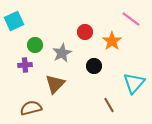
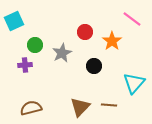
pink line: moved 1 px right
brown triangle: moved 25 px right, 23 px down
brown line: rotated 56 degrees counterclockwise
